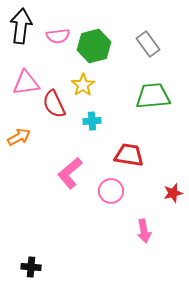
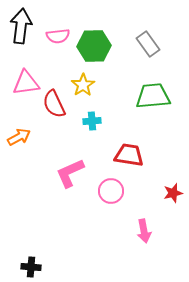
green hexagon: rotated 12 degrees clockwise
pink L-shape: rotated 16 degrees clockwise
